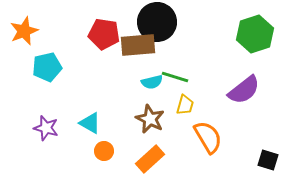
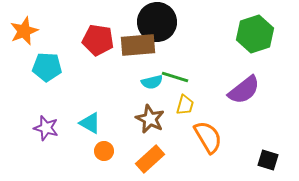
red pentagon: moved 6 px left, 6 px down
cyan pentagon: rotated 16 degrees clockwise
